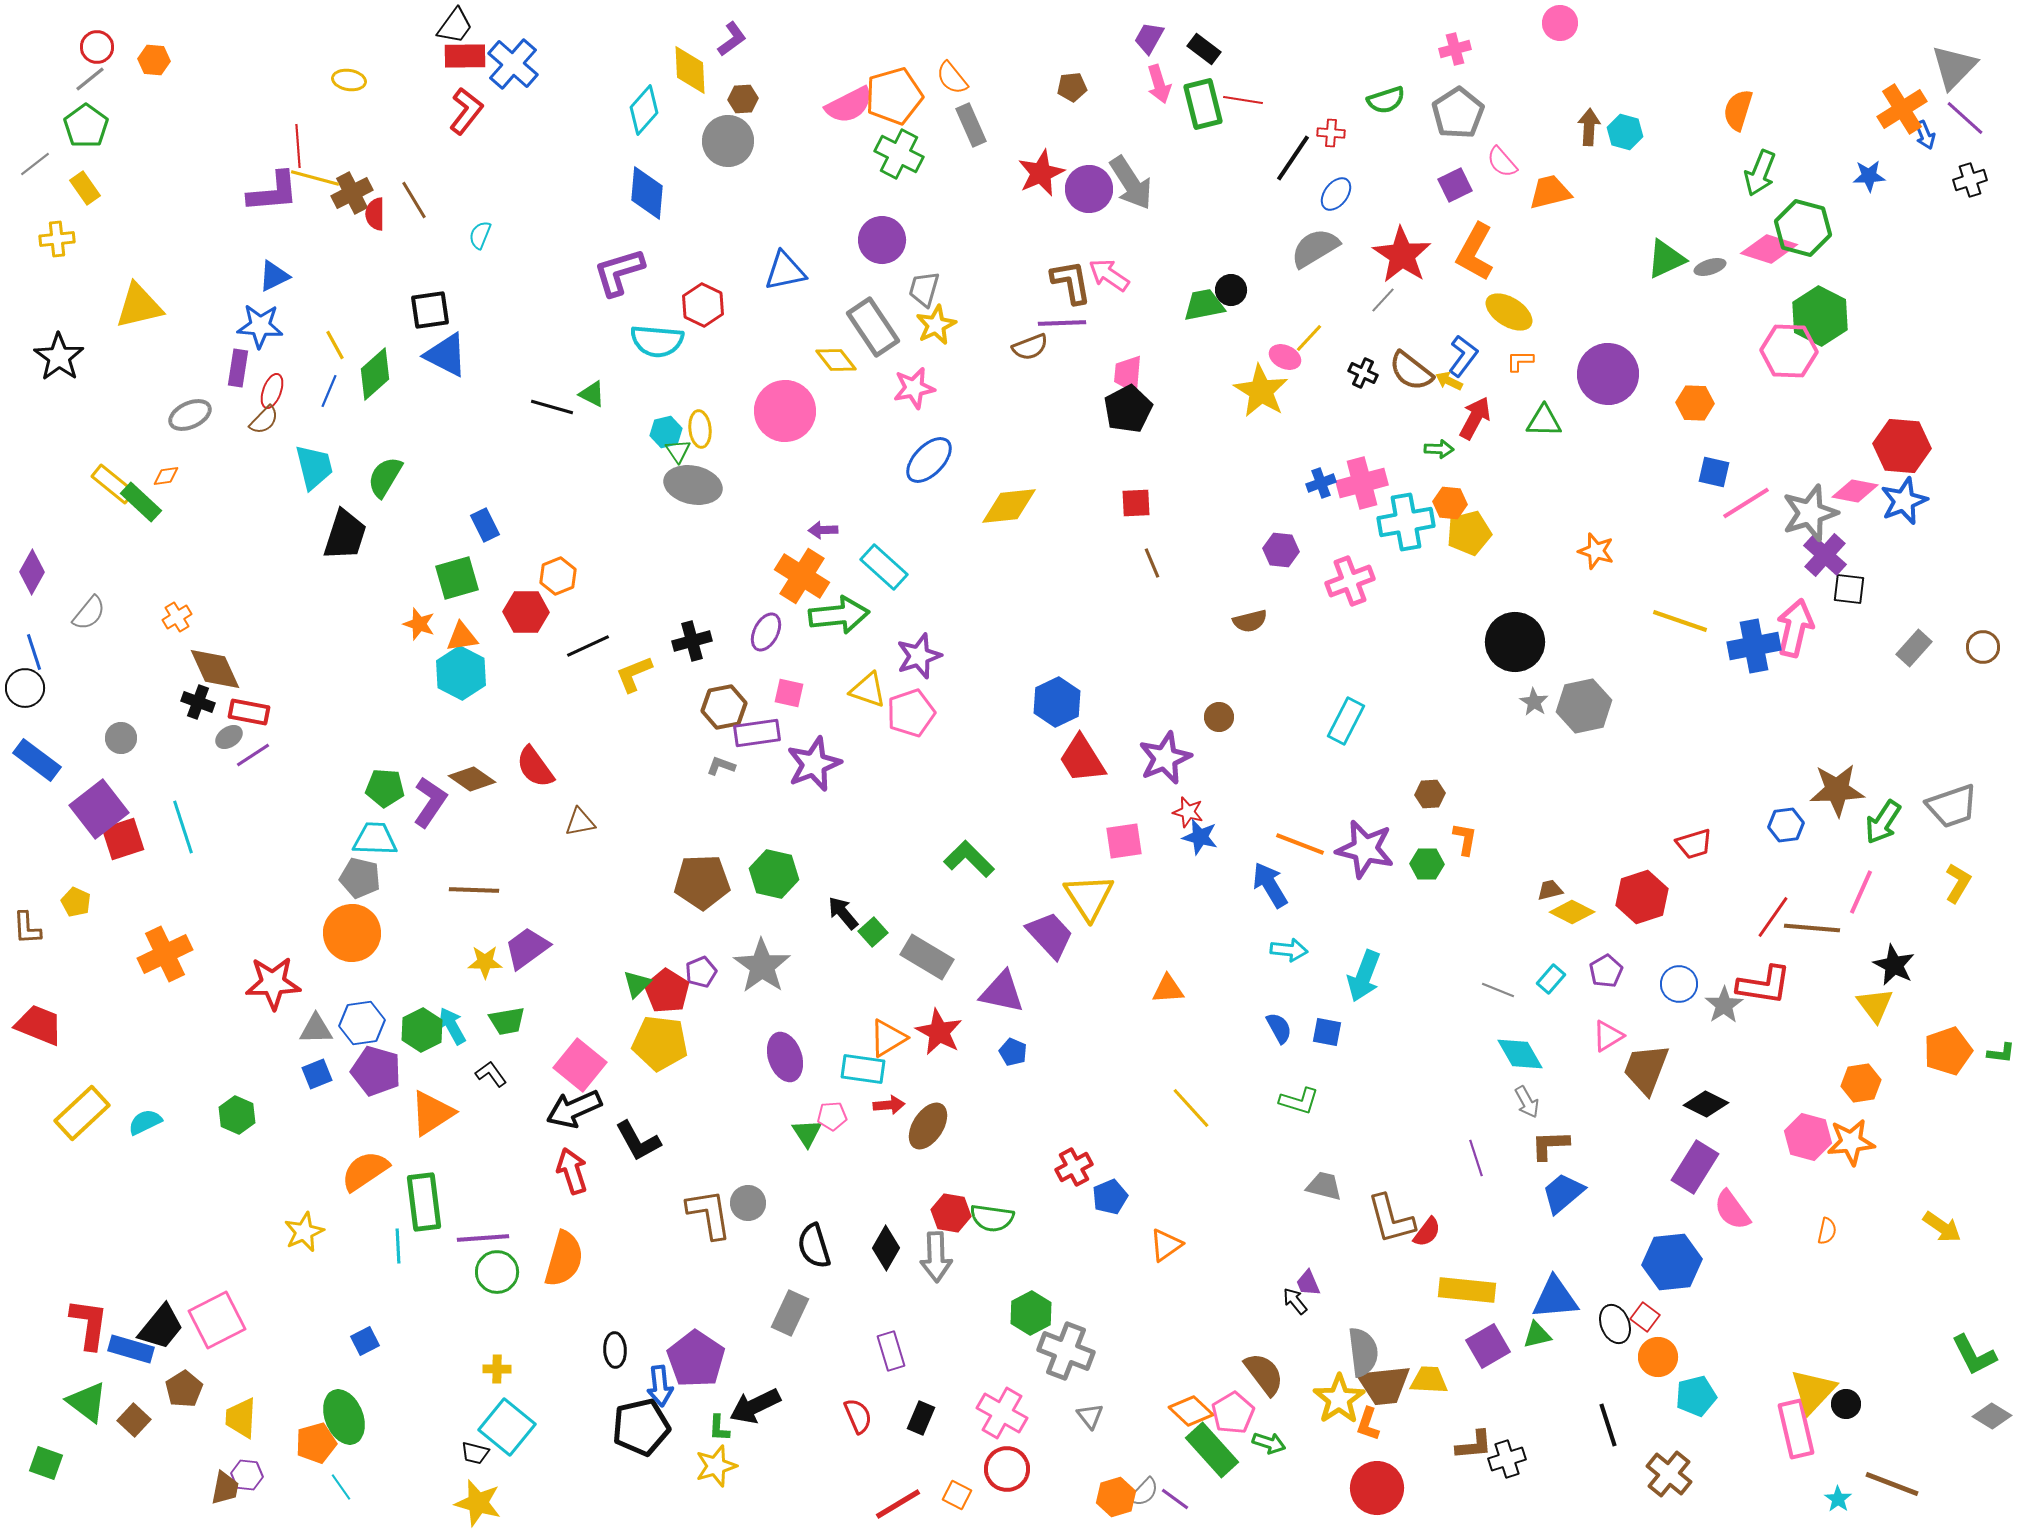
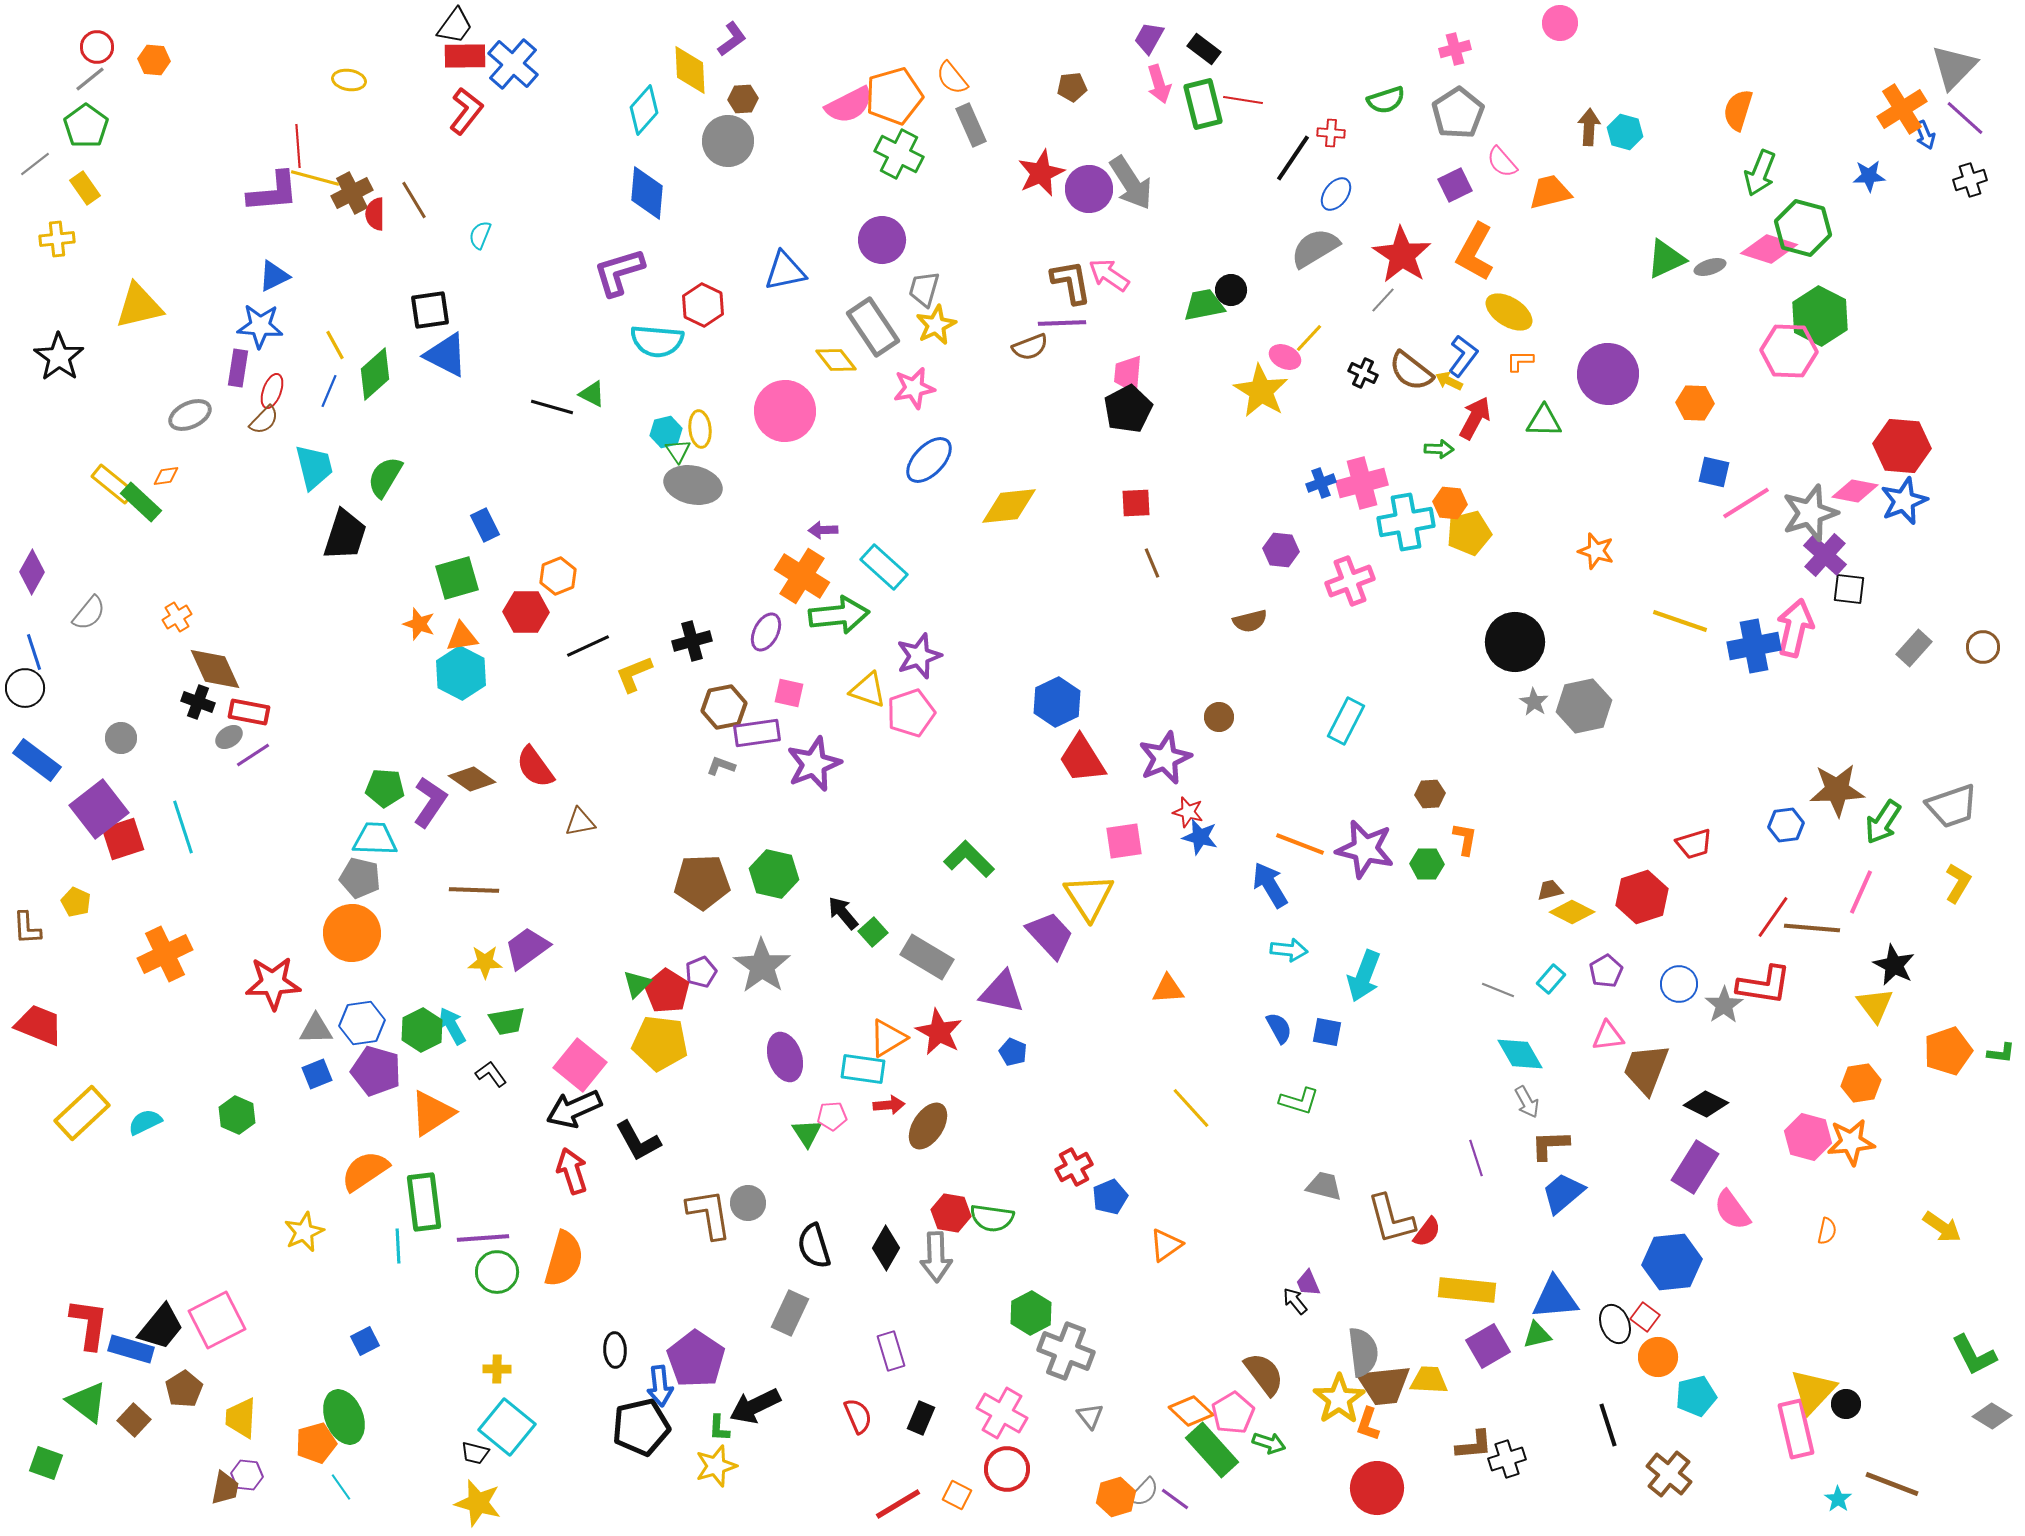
pink triangle at (1608, 1036): rotated 24 degrees clockwise
